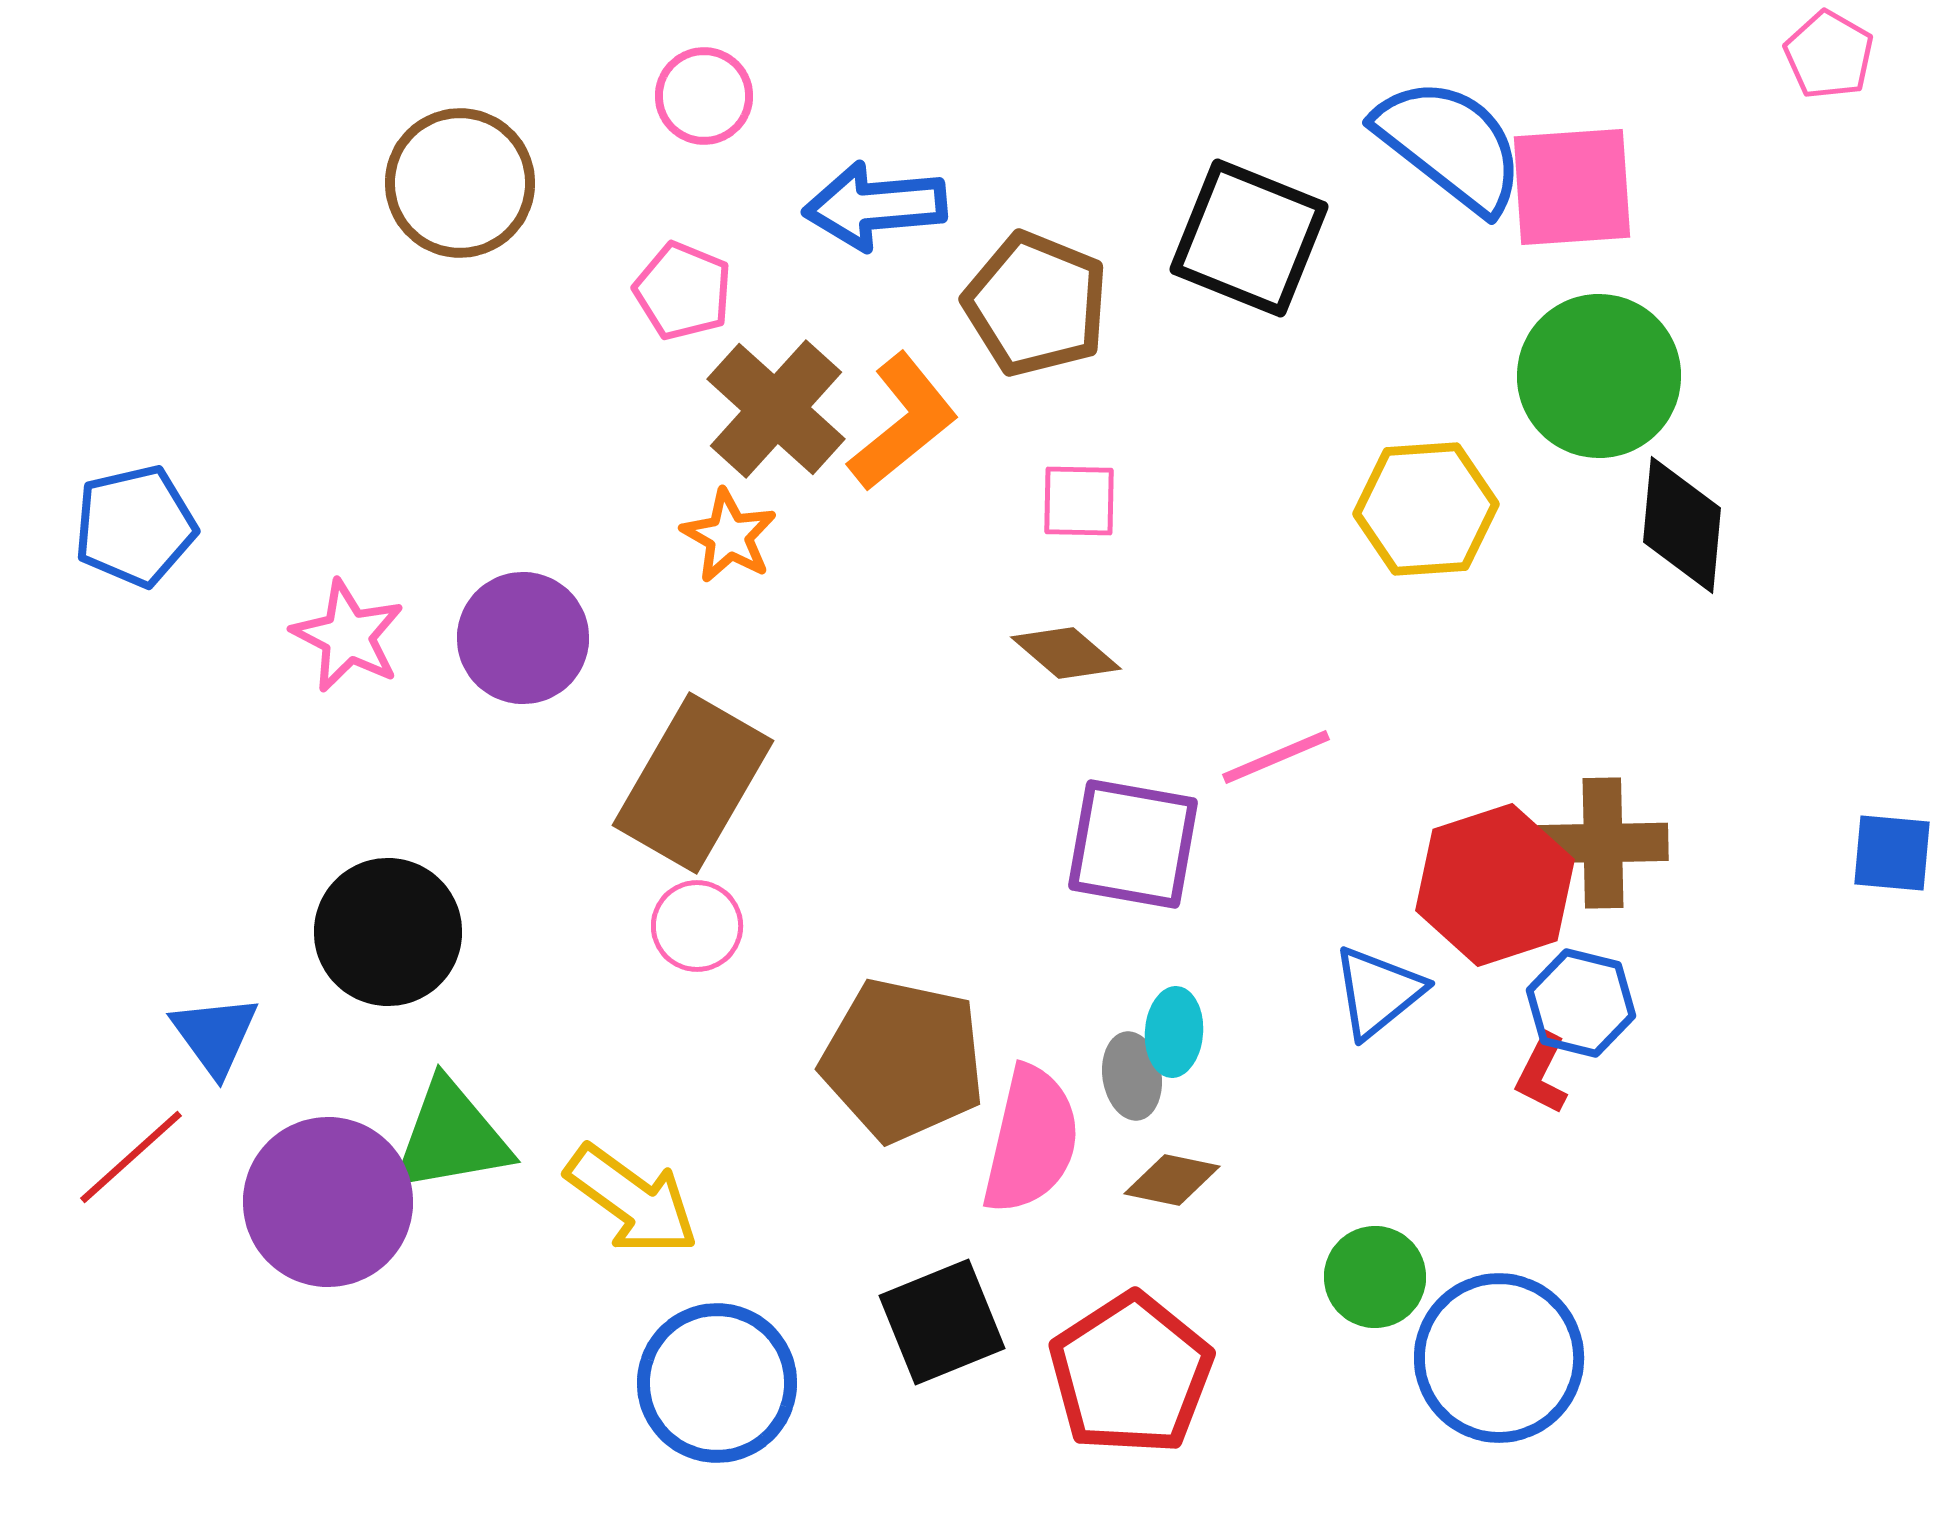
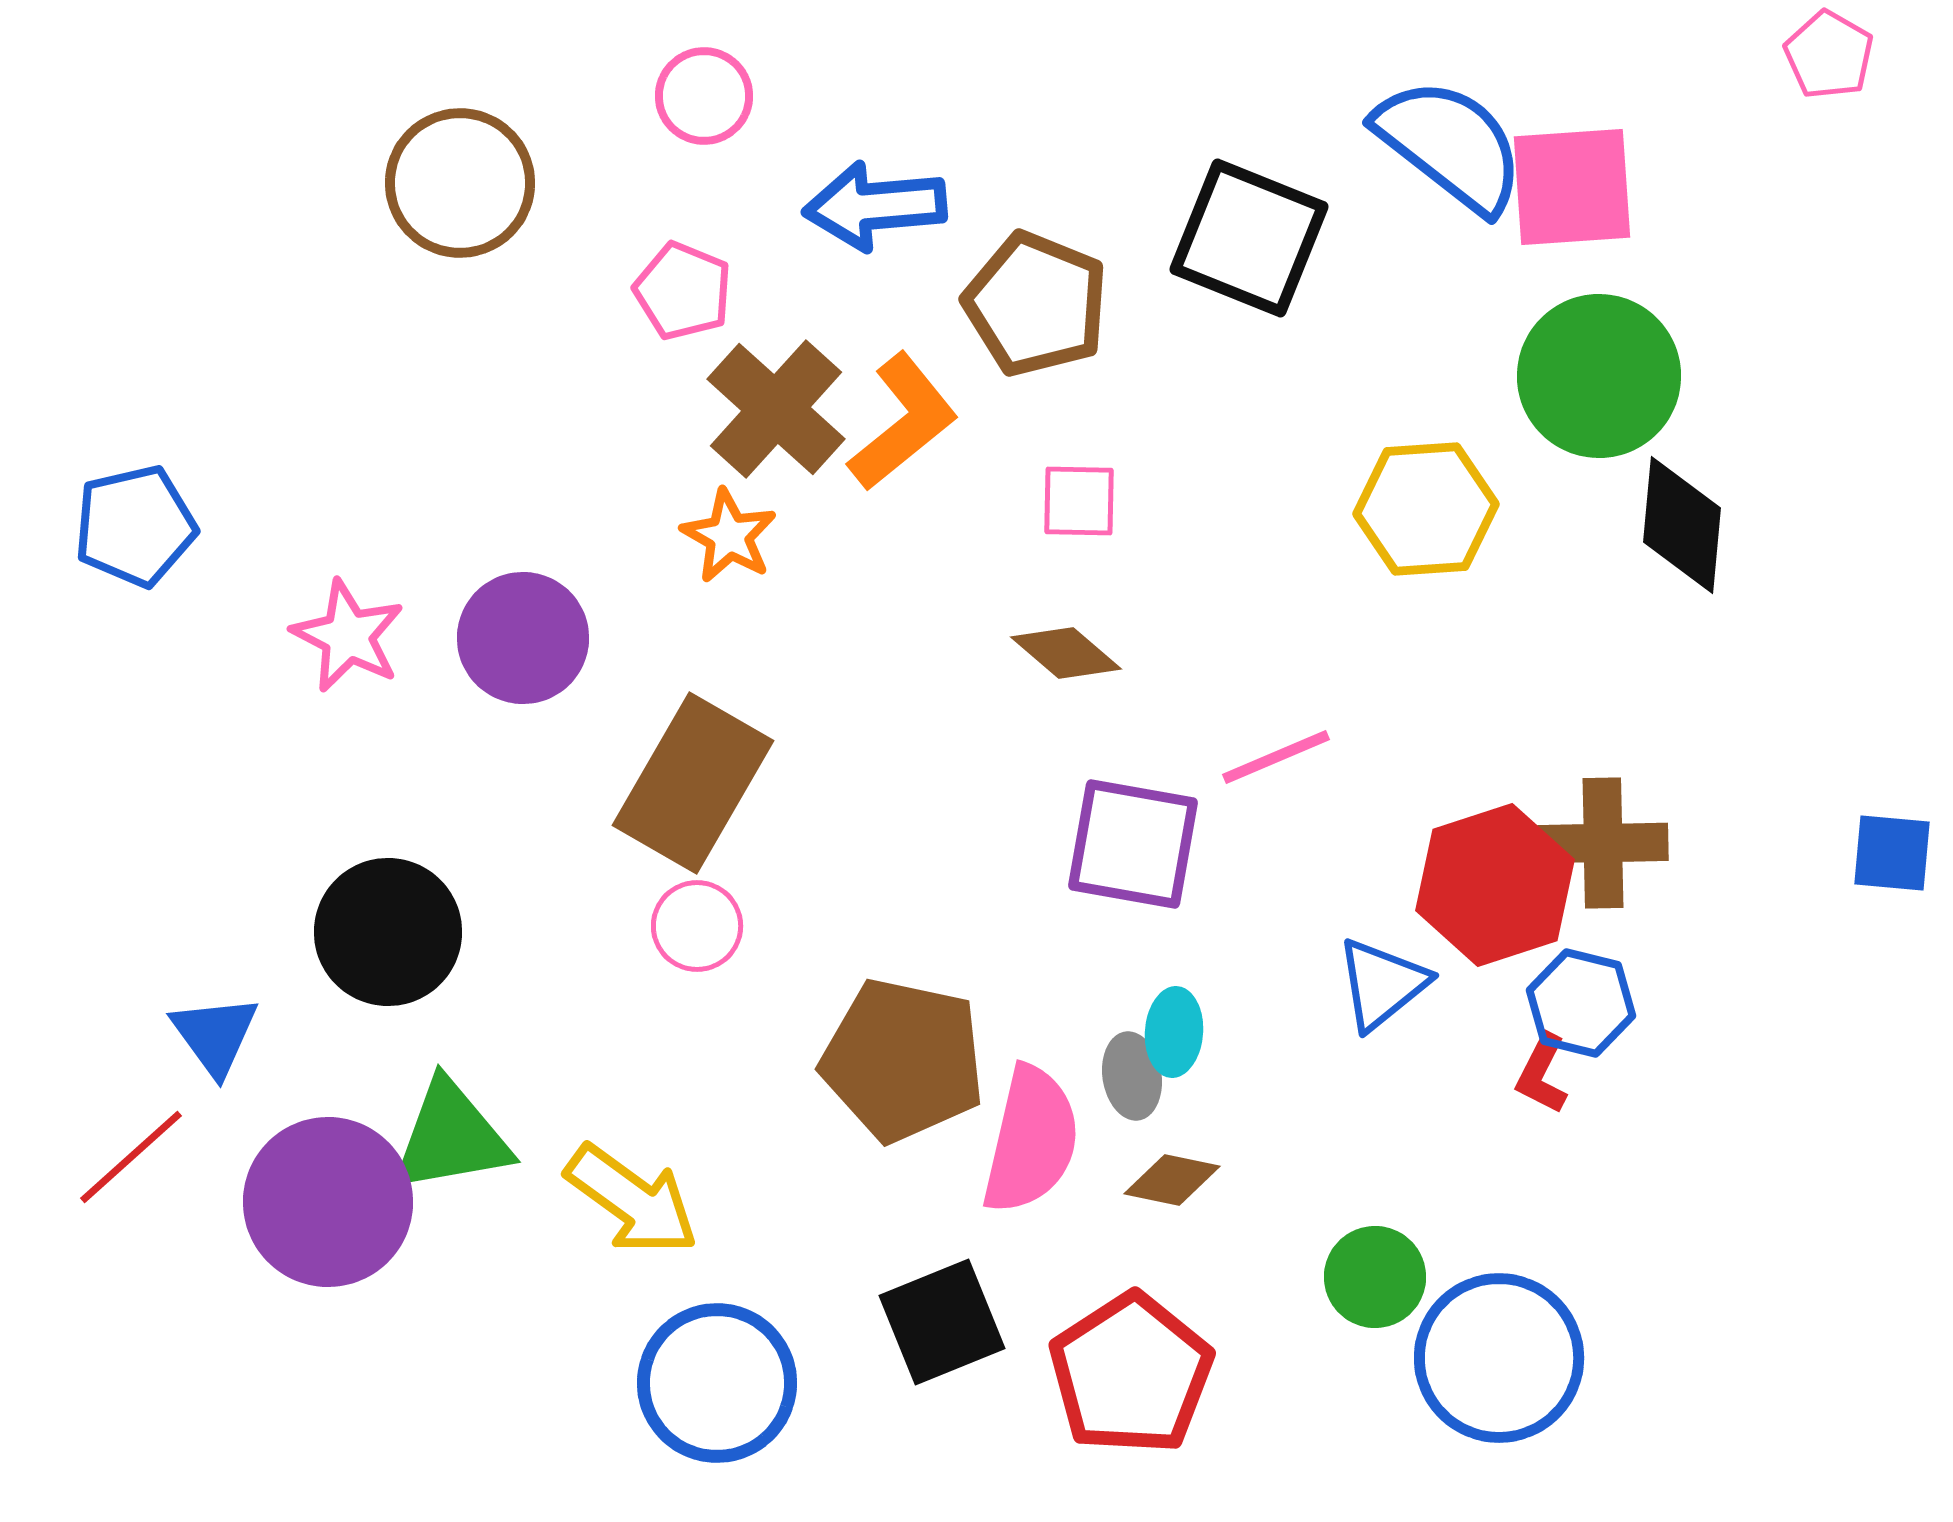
blue triangle at (1378, 992): moved 4 px right, 8 px up
